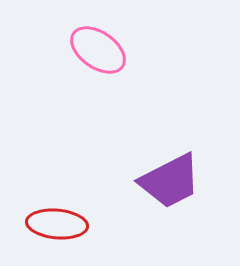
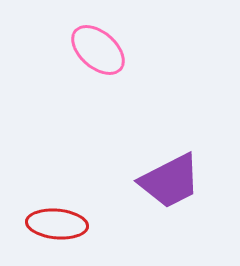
pink ellipse: rotated 6 degrees clockwise
